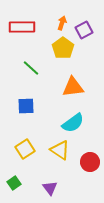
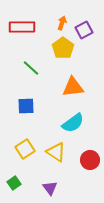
yellow triangle: moved 4 px left, 2 px down
red circle: moved 2 px up
